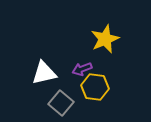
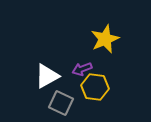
white triangle: moved 3 px right, 3 px down; rotated 16 degrees counterclockwise
gray square: rotated 15 degrees counterclockwise
